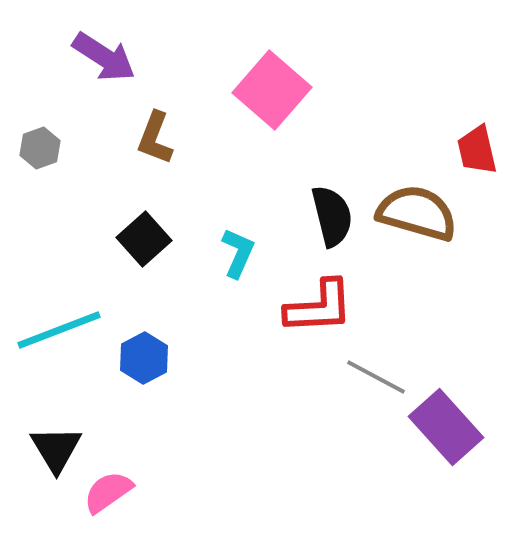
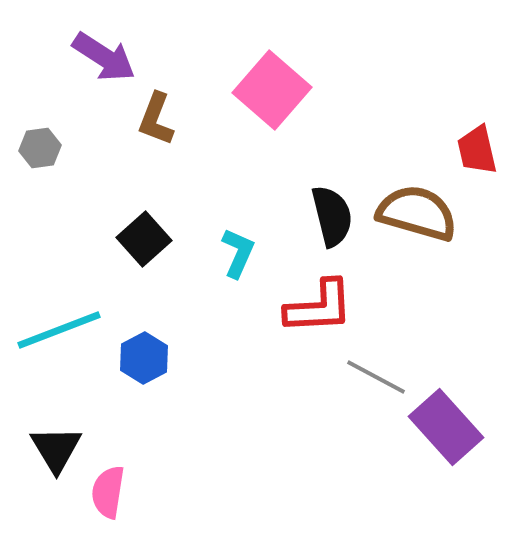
brown L-shape: moved 1 px right, 19 px up
gray hexagon: rotated 12 degrees clockwise
pink semicircle: rotated 46 degrees counterclockwise
